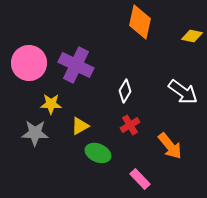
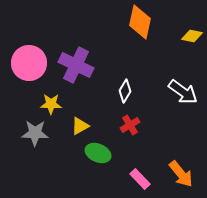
orange arrow: moved 11 px right, 28 px down
